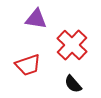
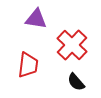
red trapezoid: rotated 64 degrees counterclockwise
black semicircle: moved 3 px right, 2 px up
